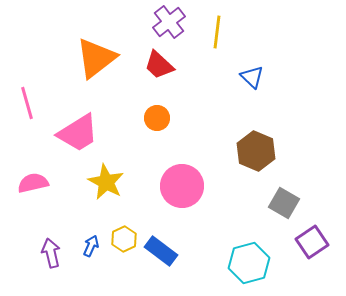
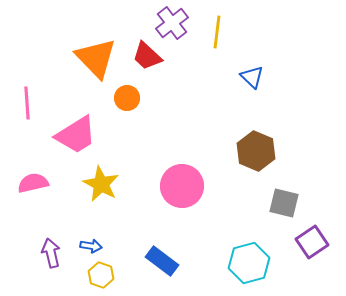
purple cross: moved 3 px right, 1 px down
orange triangle: rotated 36 degrees counterclockwise
red trapezoid: moved 12 px left, 9 px up
pink line: rotated 12 degrees clockwise
orange circle: moved 30 px left, 20 px up
pink trapezoid: moved 2 px left, 2 px down
yellow star: moved 5 px left, 2 px down
gray square: rotated 16 degrees counterclockwise
yellow hexagon: moved 23 px left, 36 px down; rotated 15 degrees counterclockwise
blue arrow: rotated 75 degrees clockwise
blue rectangle: moved 1 px right, 10 px down
